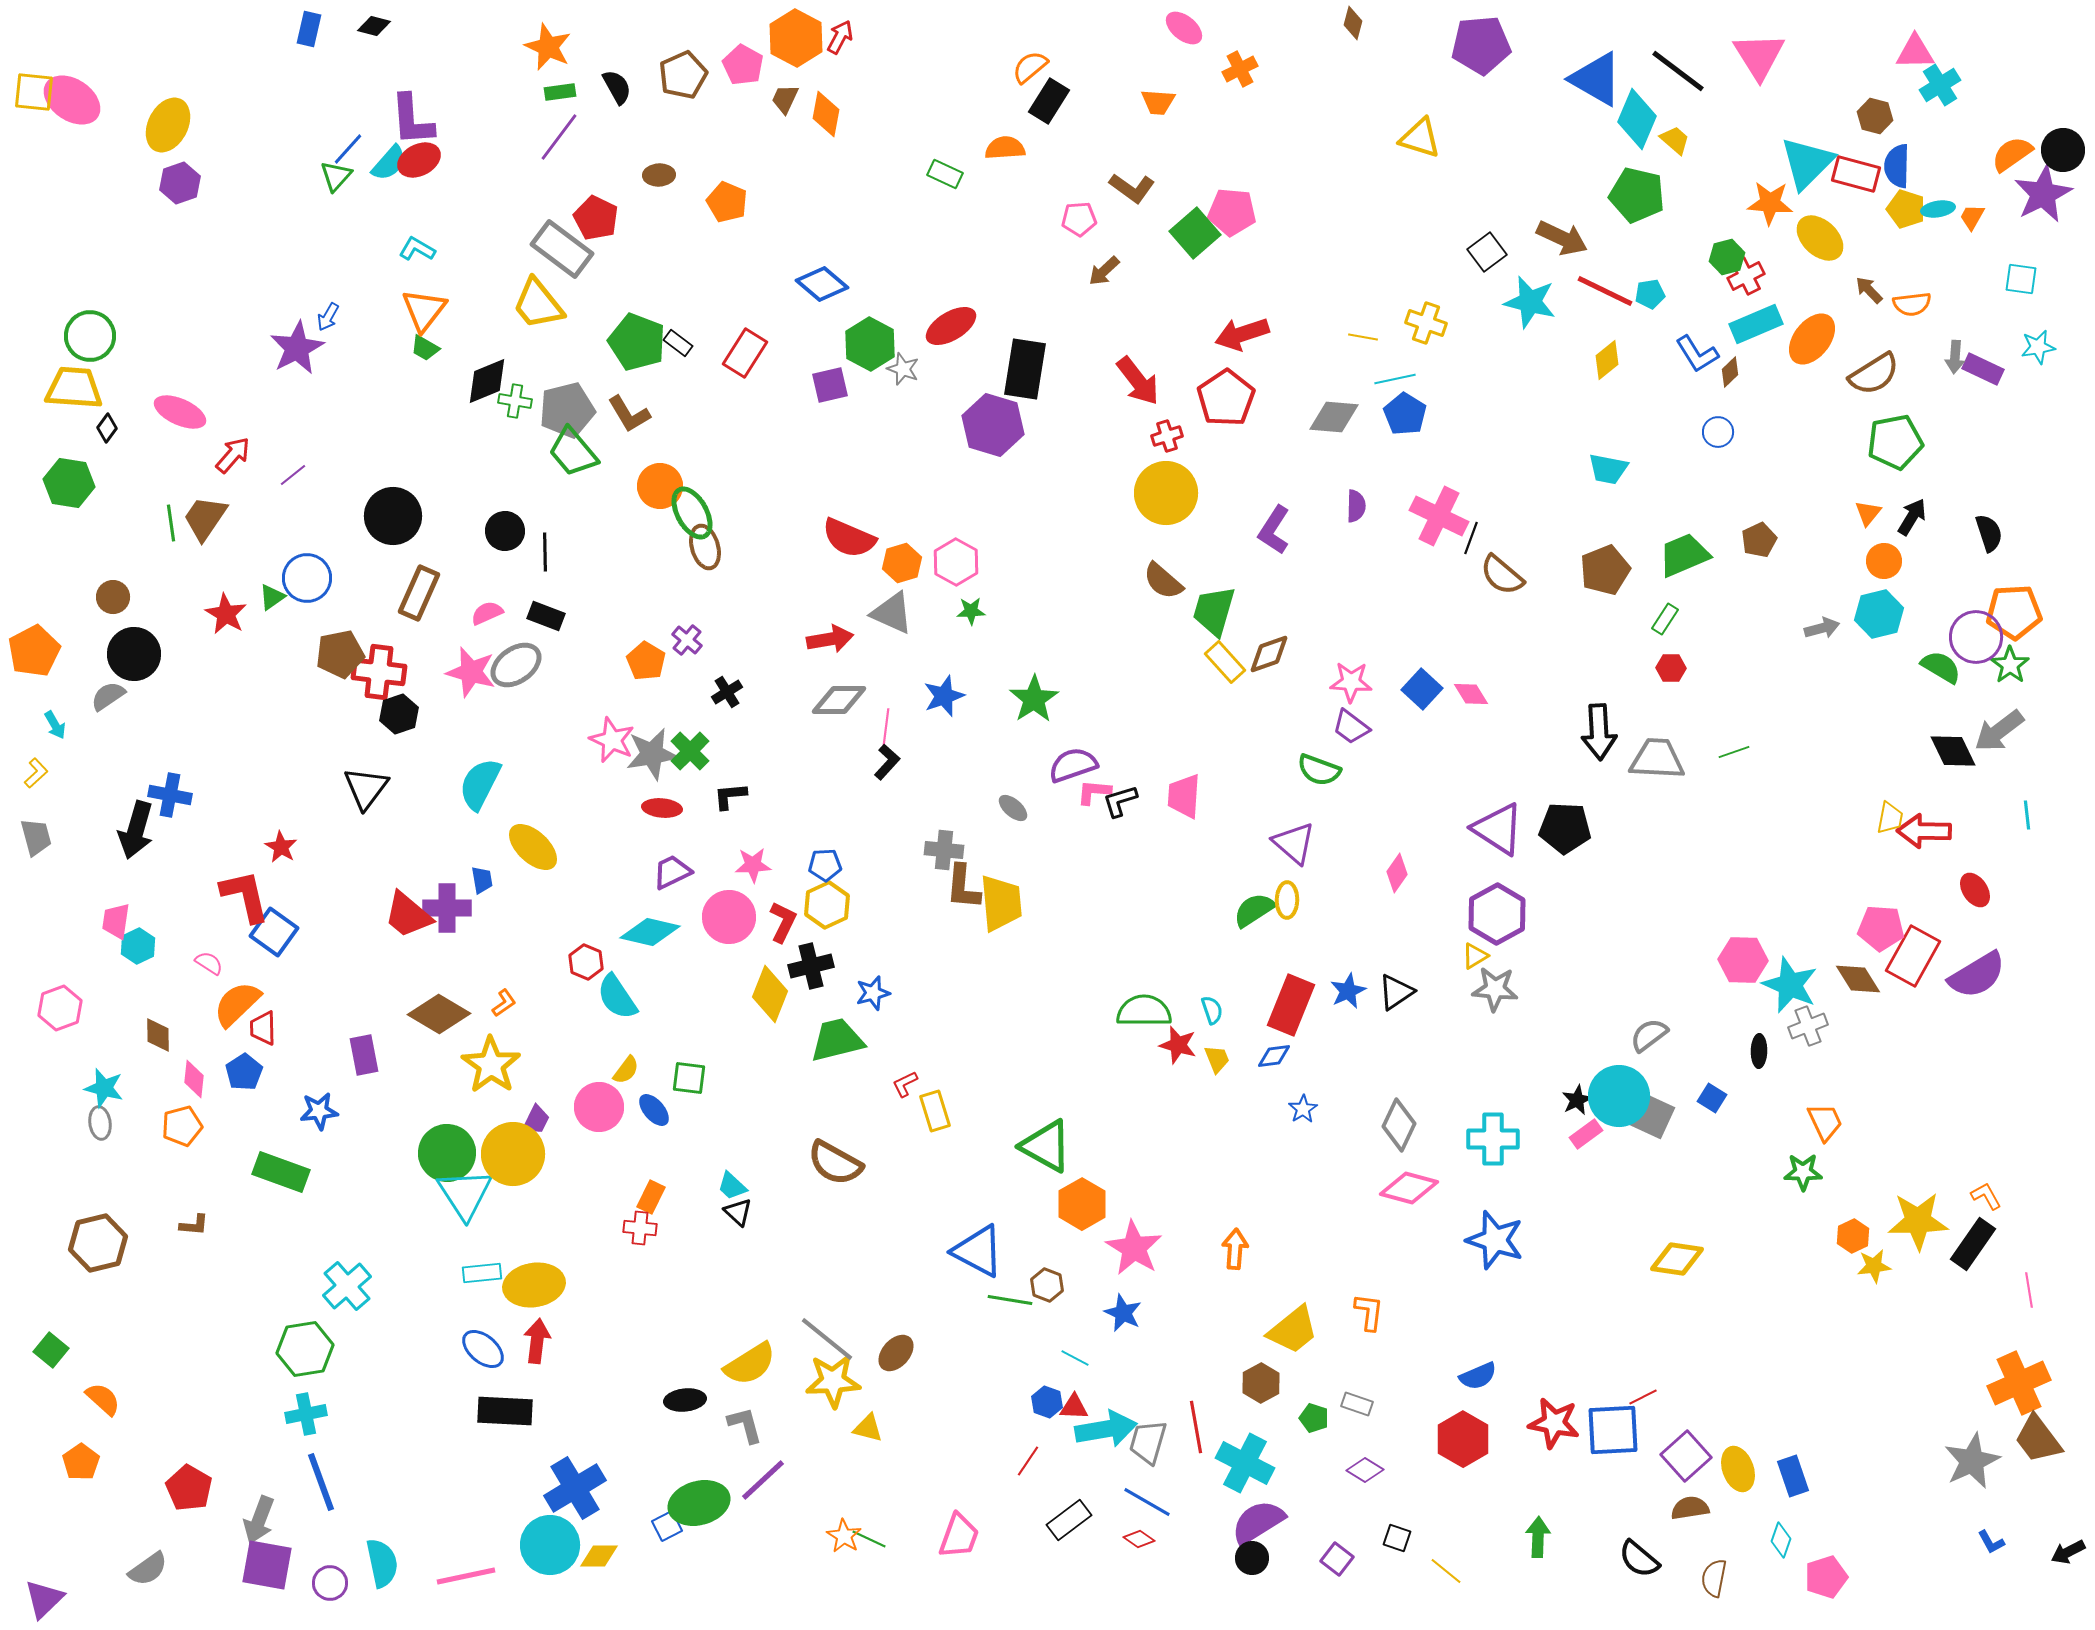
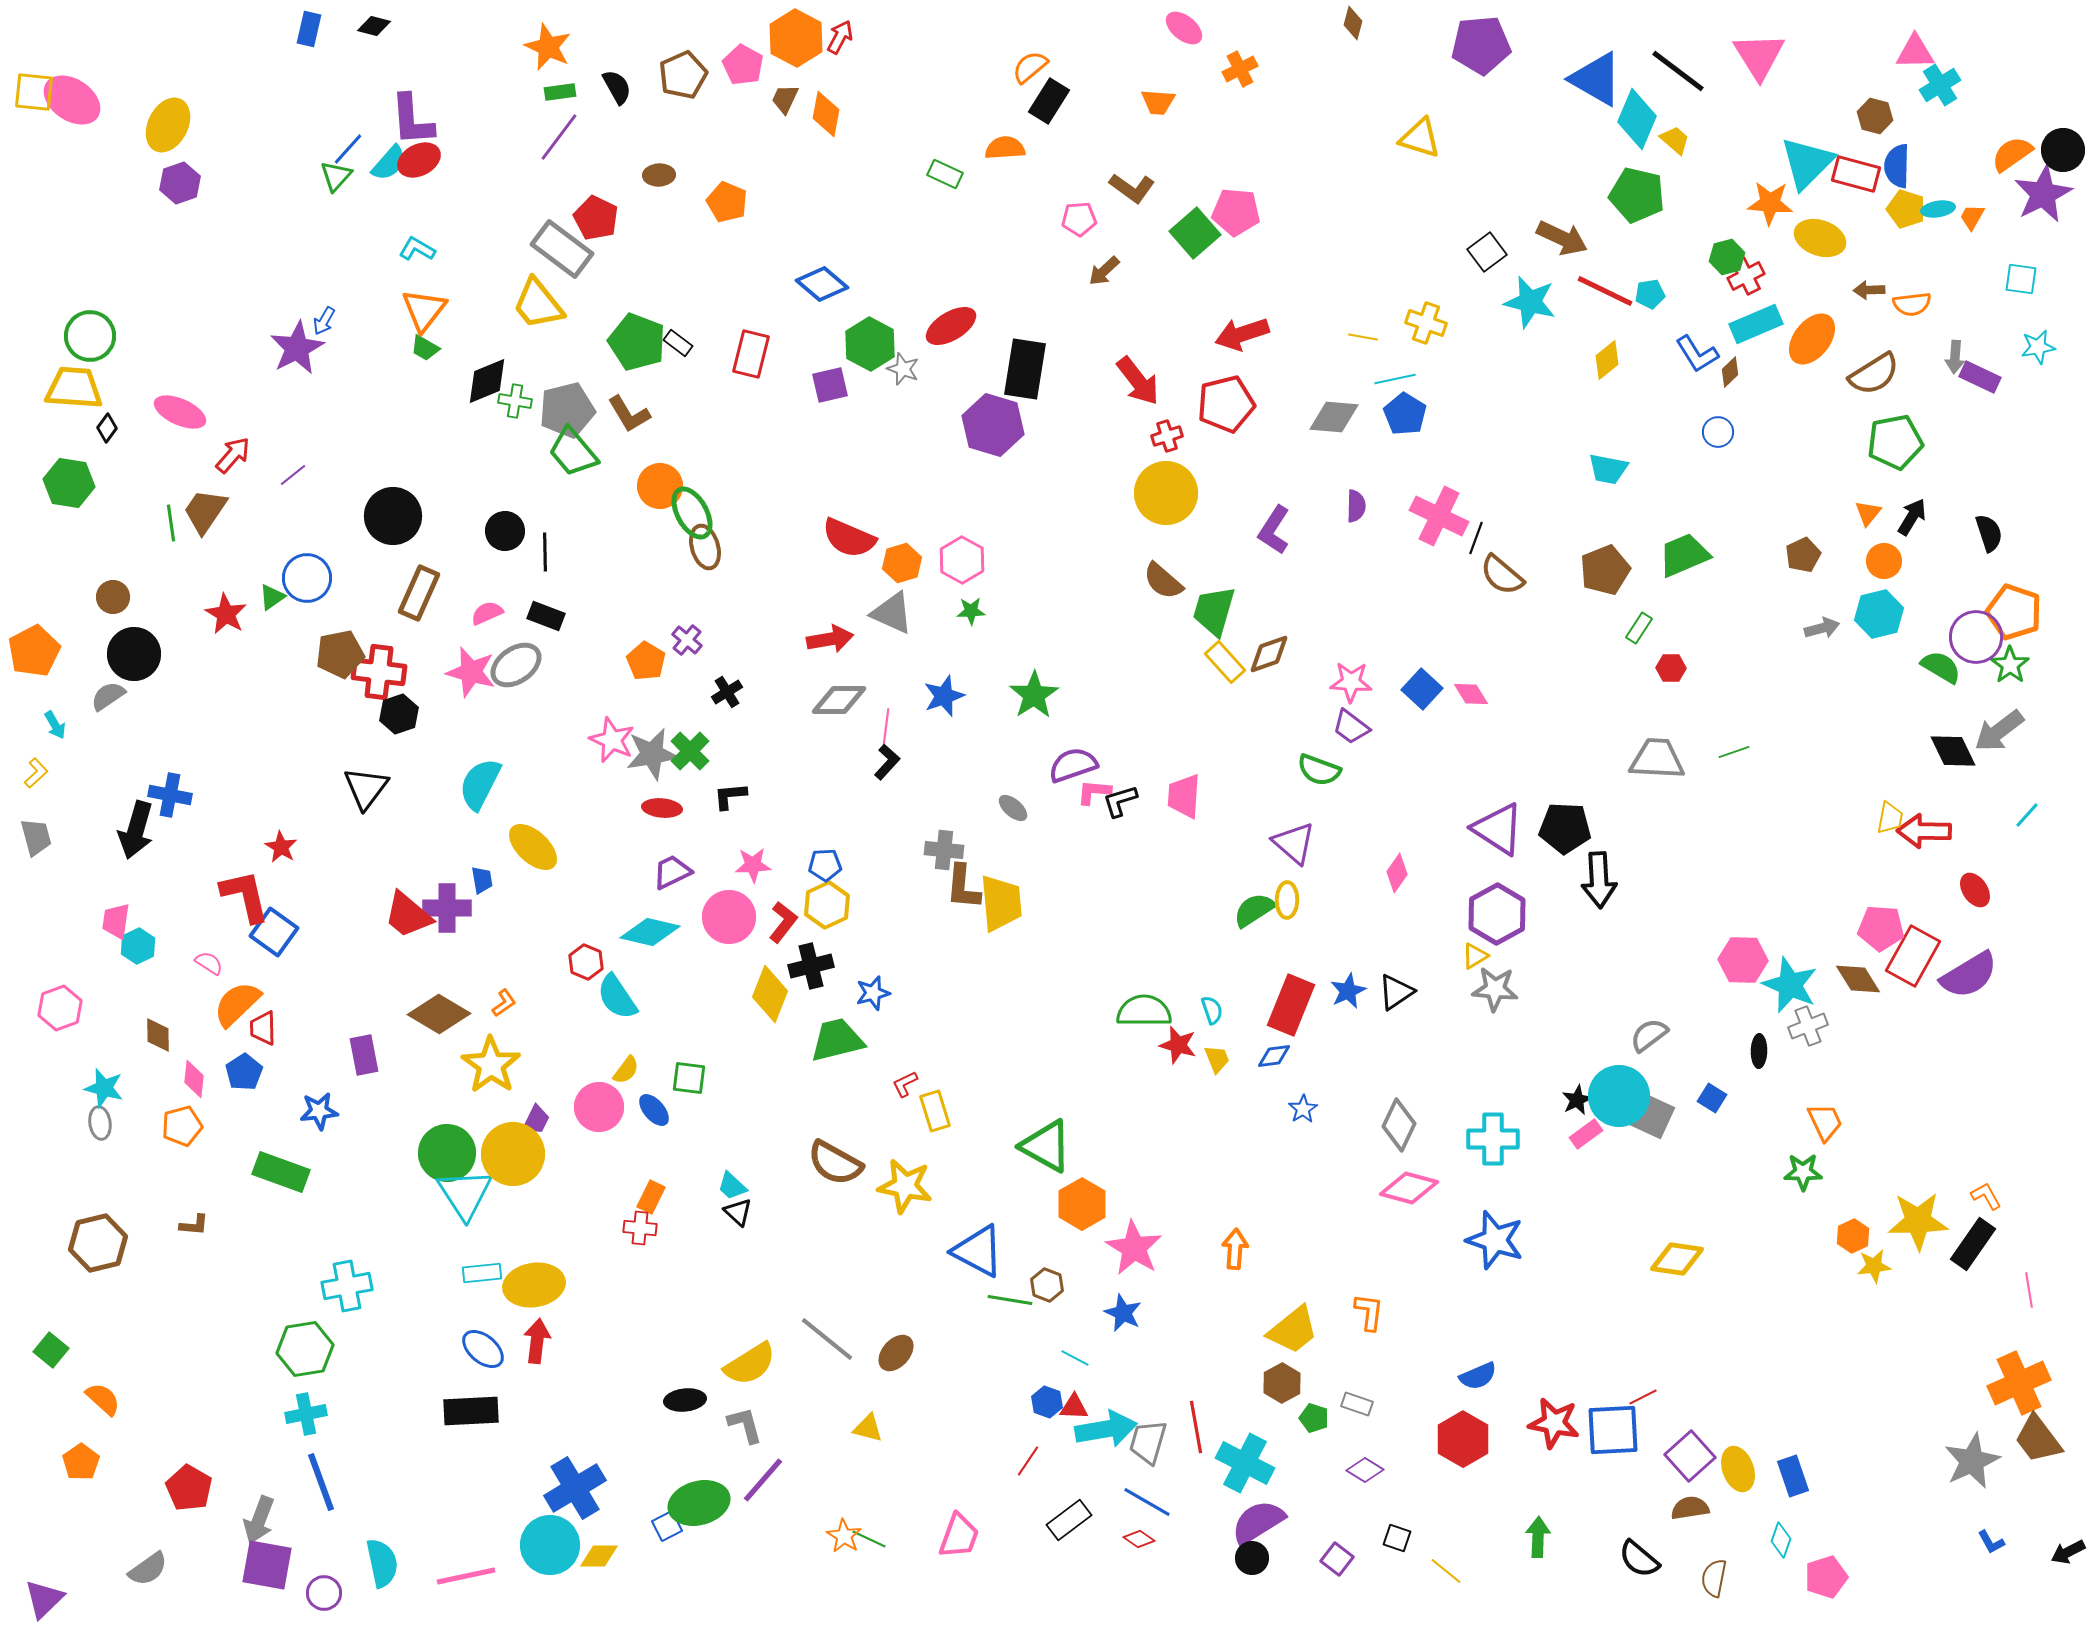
pink pentagon at (1232, 212): moved 4 px right
yellow ellipse at (1820, 238): rotated 24 degrees counterclockwise
brown arrow at (1869, 290): rotated 48 degrees counterclockwise
blue arrow at (328, 317): moved 4 px left, 4 px down
red rectangle at (745, 353): moved 6 px right, 1 px down; rotated 18 degrees counterclockwise
purple rectangle at (1983, 369): moved 3 px left, 8 px down
red pentagon at (1226, 398): moved 6 px down; rotated 20 degrees clockwise
brown trapezoid at (205, 518): moved 7 px up
black line at (1471, 538): moved 5 px right
brown pentagon at (1759, 540): moved 44 px right, 15 px down
pink hexagon at (956, 562): moved 6 px right, 2 px up
orange pentagon at (2014, 612): rotated 22 degrees clockwise
green rectangle at (1665, 619): moved 26 px left, 9 px down
green star at (1034, 699): moved 4 px up
black arrow at (1599, 732): moved 148 px down
cyan line at (2027, 815): rotated 48 degrees clockwise
red L-shape at (783, 922): rotated 12 degrees clockwise
purple semicircle at (1977, 975): moved 8 px left
cyan cross at (347, 1286): rotated 30 degrees clockwise
yellow star at (833, 1381): moved 72 px right, 195 px up; rotated 14 degrees clockwise
brown hexagon at (1261, 1383): moved 21 px right
black rectangle at (505, 1411): moved 34 px left; rotated 6 degrees counterclockwise
purple square at (1686, 1456): moved 4 px right
purple line at (763, 1480): rotated 6 degrees counterclockwise
purple circle at (330, 1583): moved 6 px left, 10 px down
